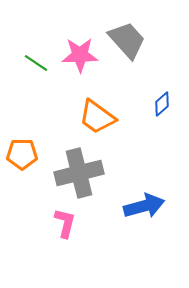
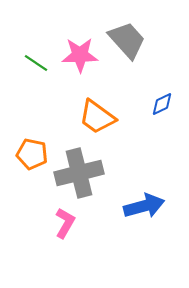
blue diamond: rotated 15 degrees clockwise
orange pentagon: moved 10 px right; rotated 12 degrees clockwise
pink L-shape: rotated 16 degrees clockwise
